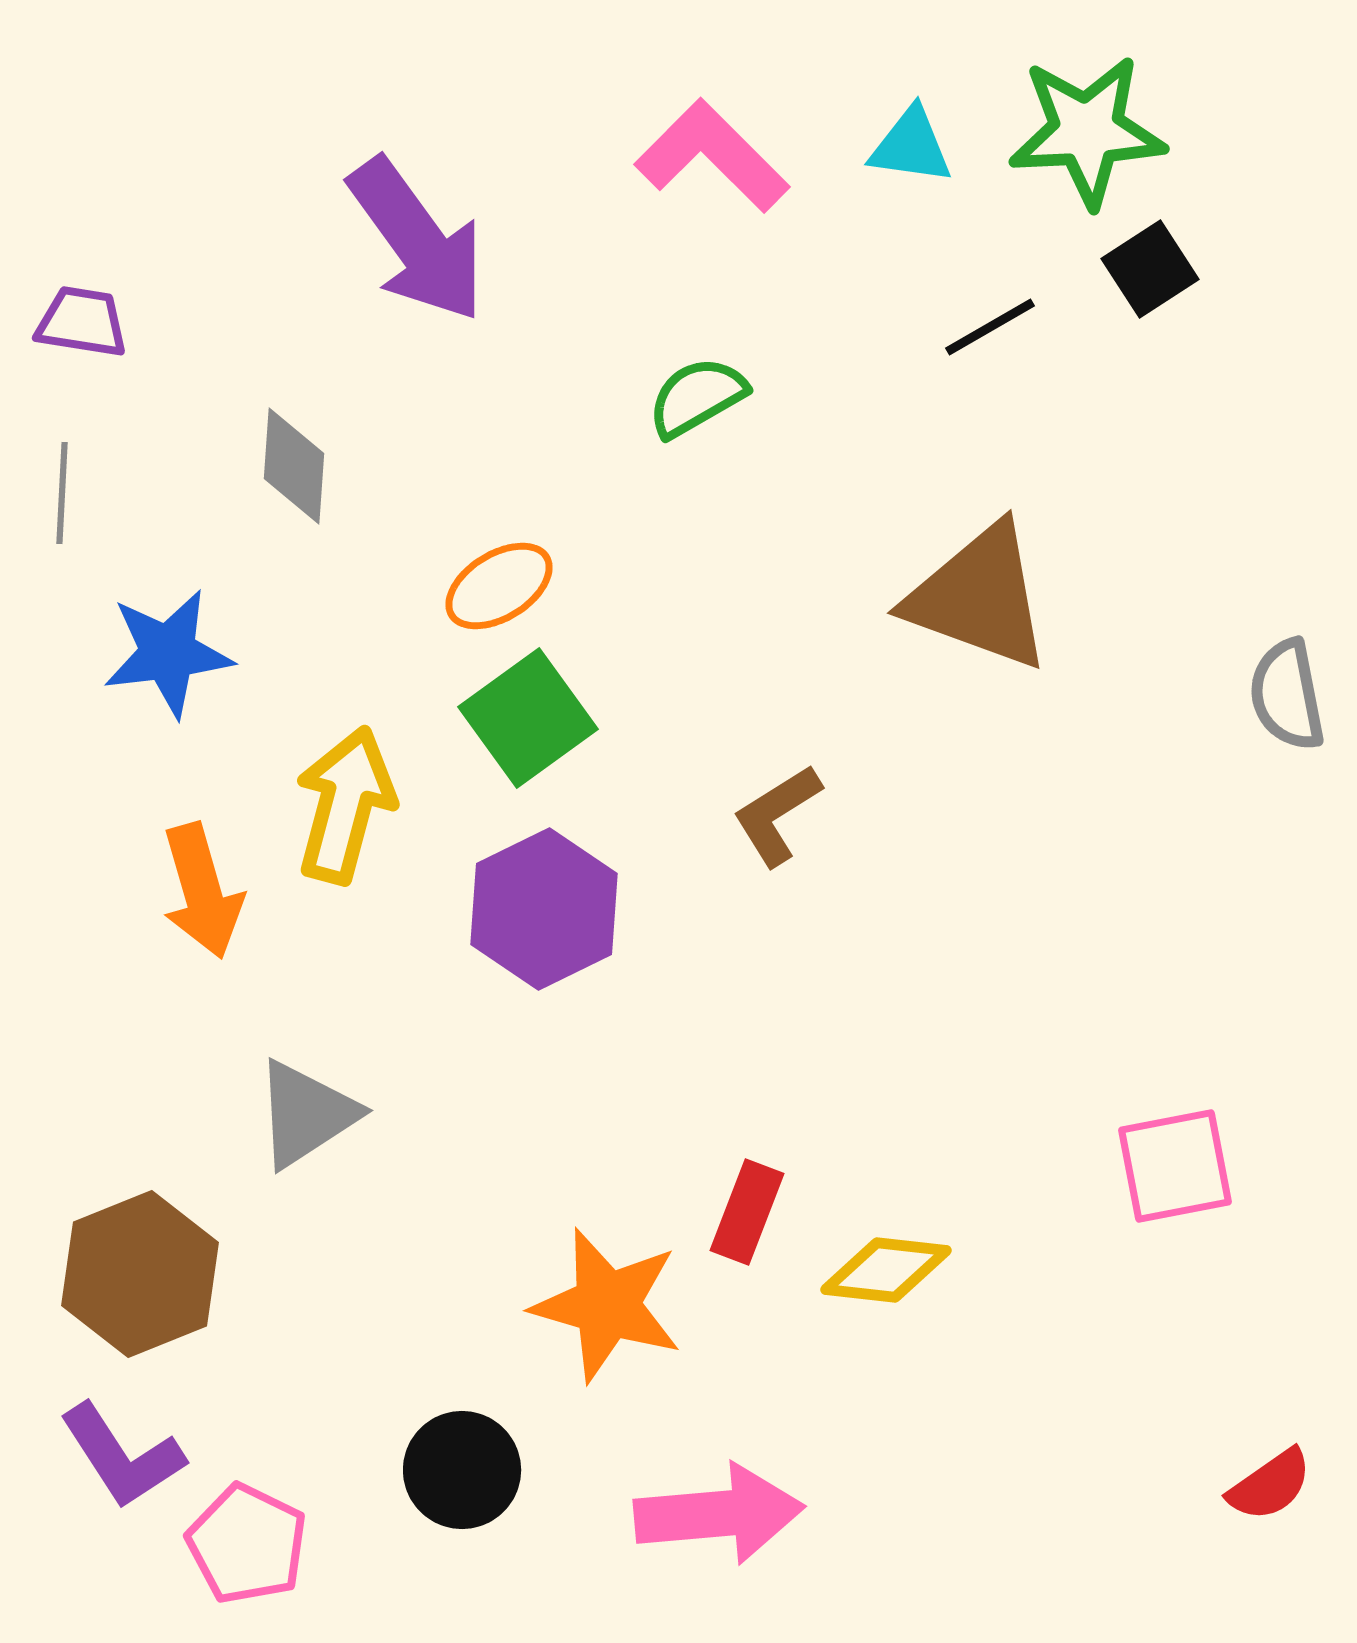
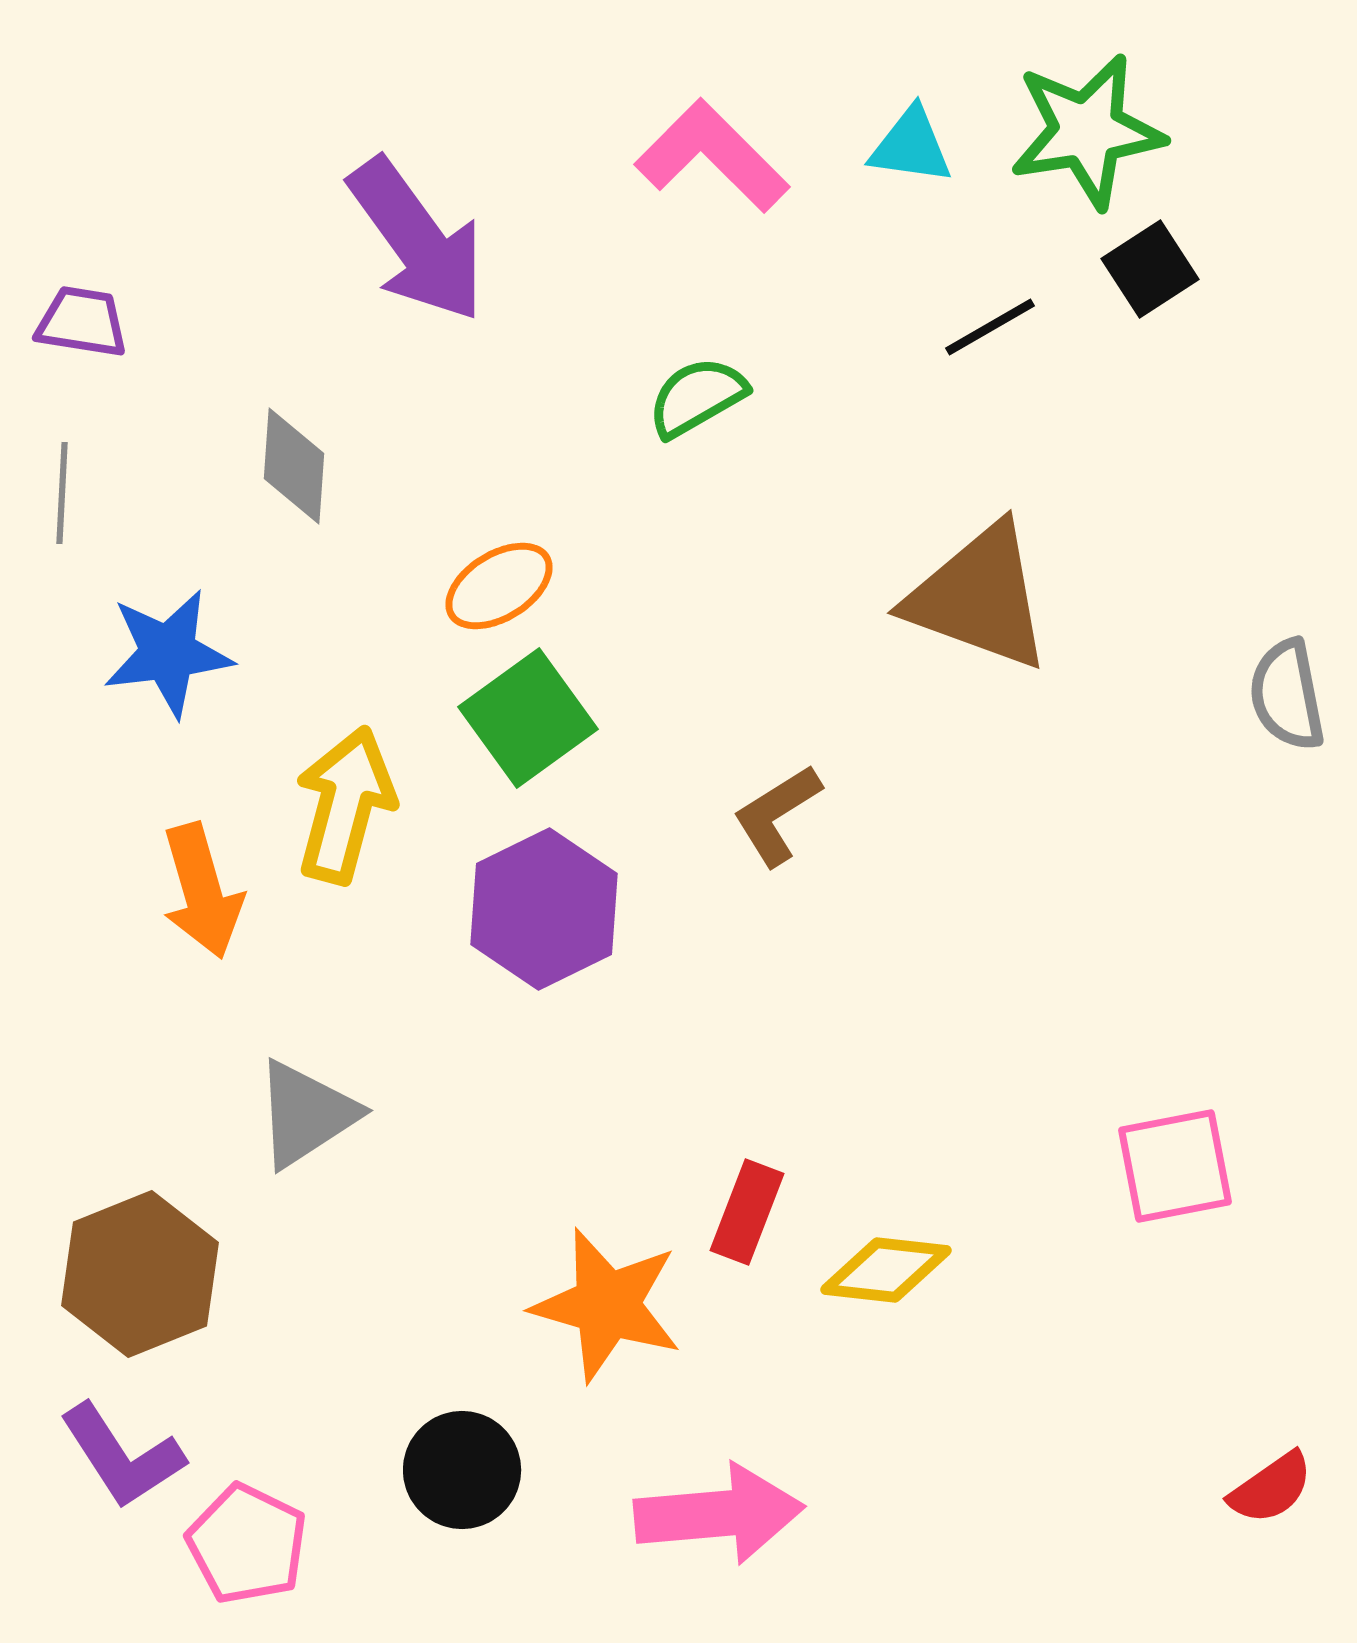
green star: rotated 6 degrees counterclockwise
red semicircle: moved 1 px right, 3 px down
